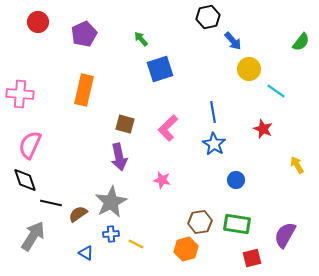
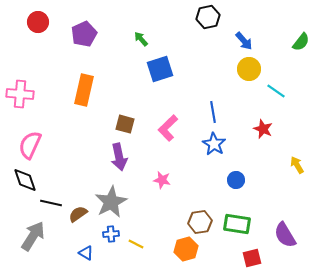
blue arrow: moved 11 px right
purple semicircle: rotated 60 degrees counterclockwise
